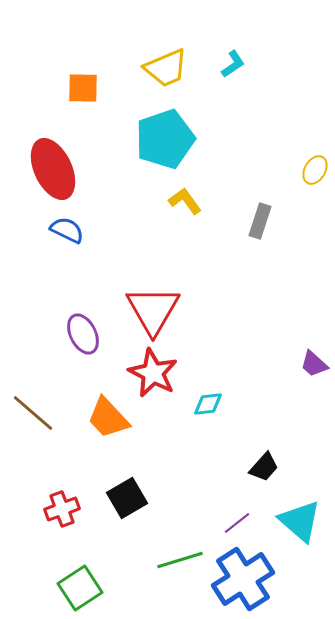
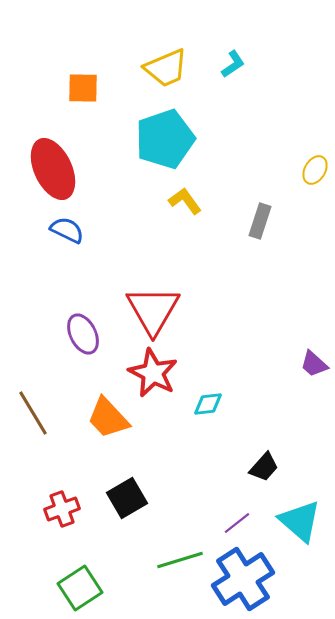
brown line: rotated 18 degrees clockwise
